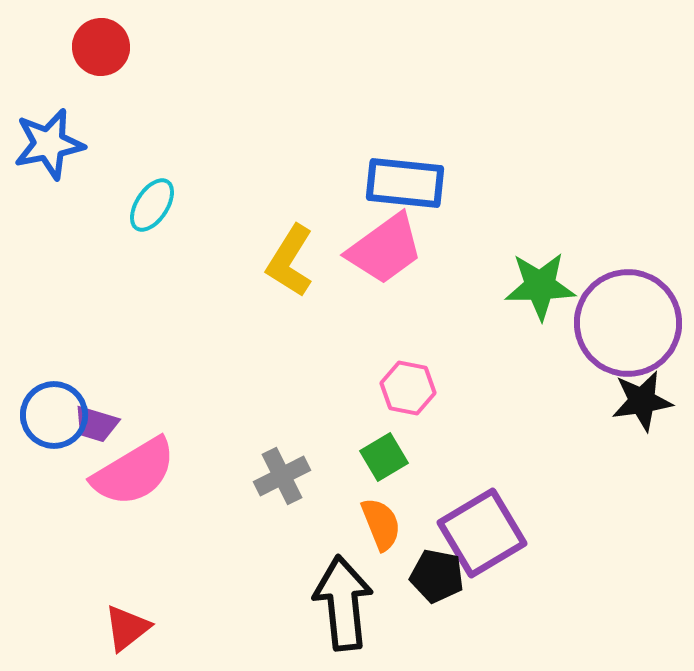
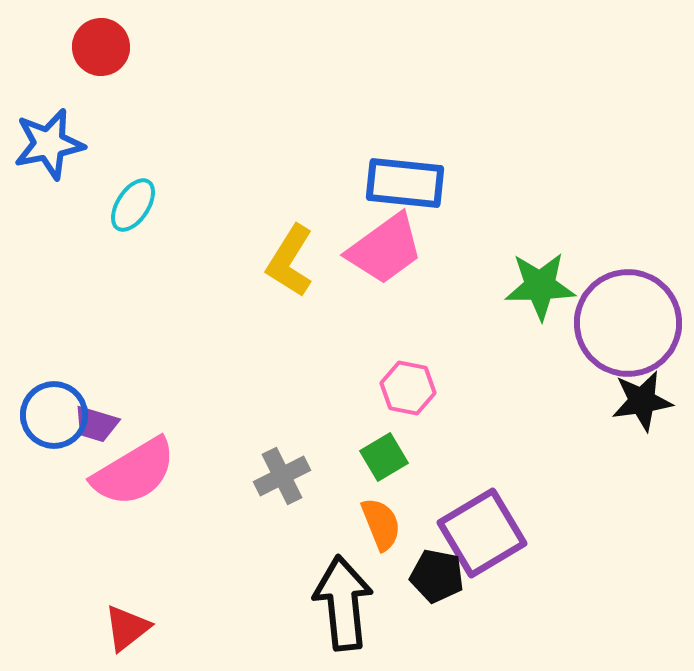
cyan ellipse: moved 19 px left
